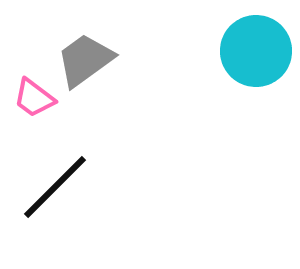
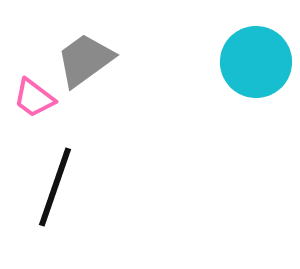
cyan circle: moved 11 px down
black line: rotated 26 degrees counterclockwise
